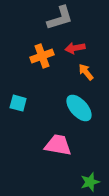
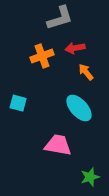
green star: moved 5 px up
